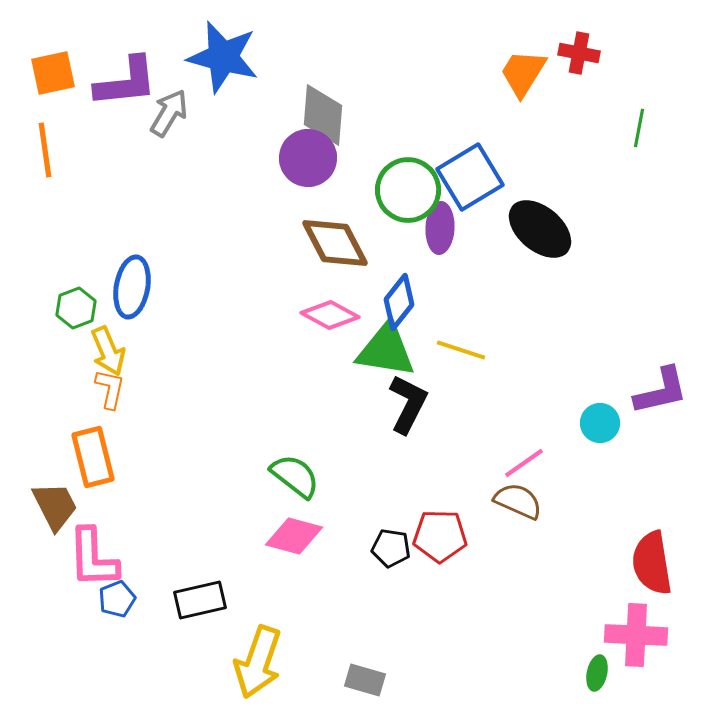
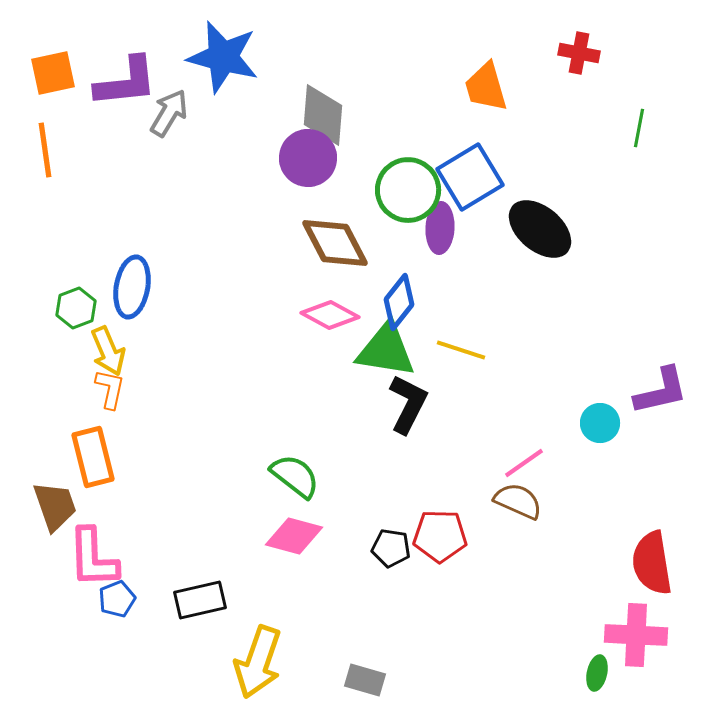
orange trapezoid at (523, 73): moved 37 px left, 14 px down; rotated 48 degrees counterclockwise
brown trapezoid at (55, 506): rotated 8 degrees clockwise
